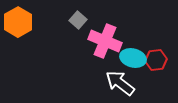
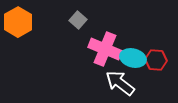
pink cross: moved 8 px down
red hexagon: rotated 10 degrees clockwise
